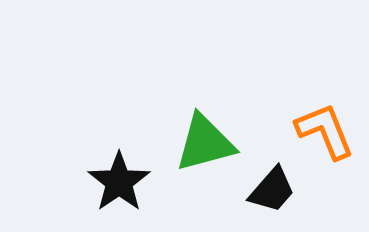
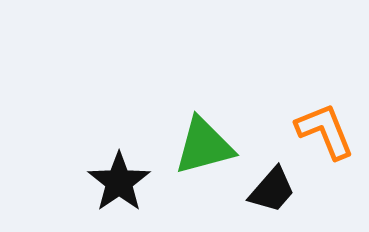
green triangle: moved 1 px left, 3 px down
